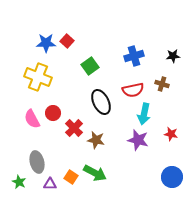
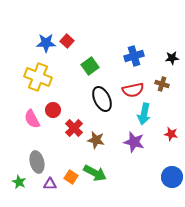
black star: moved 1 px left, 2 px down
black ellipse: moved 1 px right, 3 px up
red circle: moved 3 px up
purple star: moved 4 px left, 2 px down
